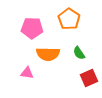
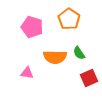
pink pentagon: moved 1 px up; rotated 15 degrees clockwise
orange semicircle: moved 7 px right, 3 px down
